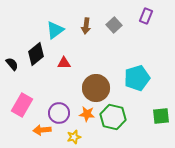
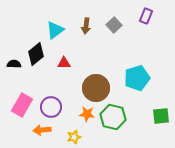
black semicircle: moved 2 px right; rotated 48 degrees counterclockwise
purple circle: moved 8 px left, 6 px up
